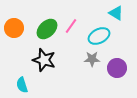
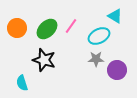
cyan triangle: moved 1 px left, 3 px down
orange circle: moved 3 px right
gray star: moved 4 px right
purple circle: moved 2 px down
cyan semicircle: moved 2 px up
